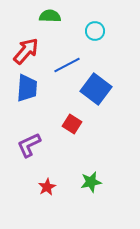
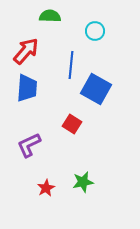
blue line: moved 4 px right; rotated 56 degrees counterclockwise
blue square: rotated 8 degrees counterclockwise
green star: moved 8 px left
red star: moved 1 px left, 1 px down
